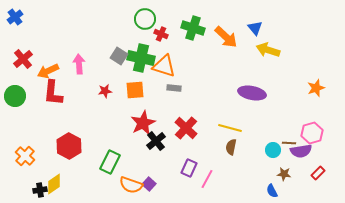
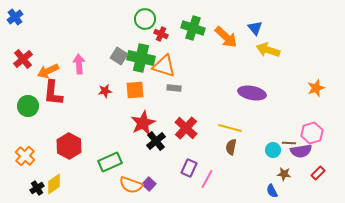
green circle at (15, 96): moved 13 px right, 10 px down
green rectangle at (110, 162): rotated 40 degrees clockwise
black cross at (40, 190): moved 3 px left, 2 px up; rotated 24 degrees counterclockwise
